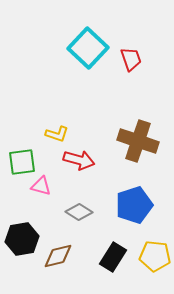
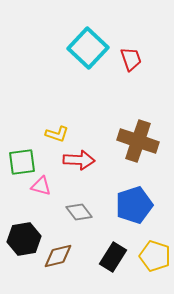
red arrow: rotated 12 degrees counterclockwise
gray diamond: rotated 20 degrees clockwise
black hexagon: moved 2 px right
yellow pentagon: rotated 12 degrees clockwise
